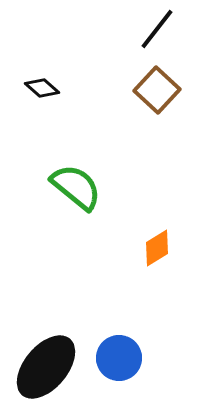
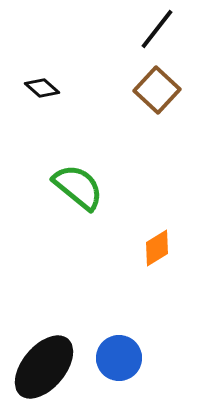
green semicircle: moved 2 px right
black ellipse: moved 2 px left
